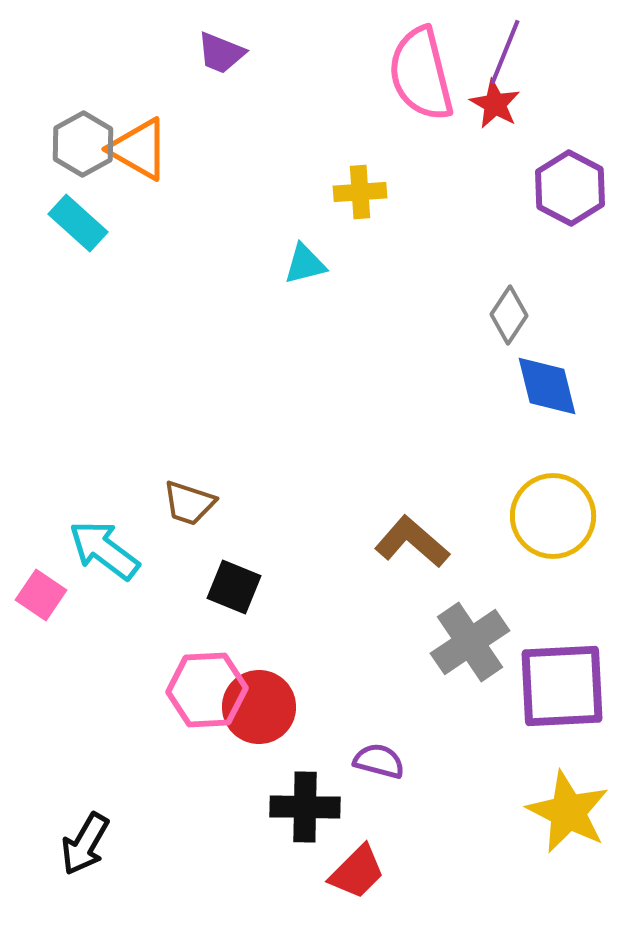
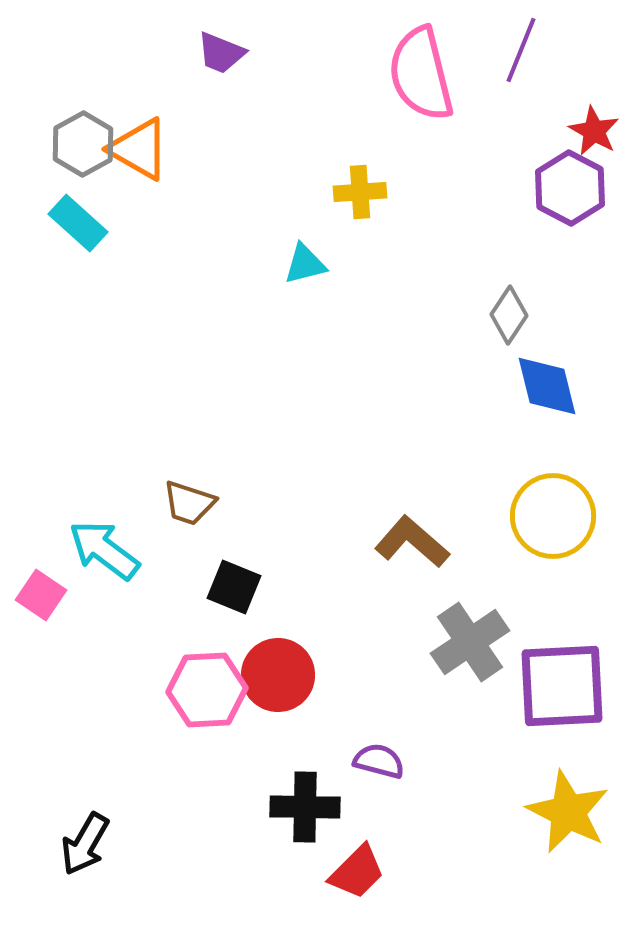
purple line: moved 16 px right, 2 px up
red star: moved 99 px right, 27 px down
red circle: moved 19 px right, 32 px up
